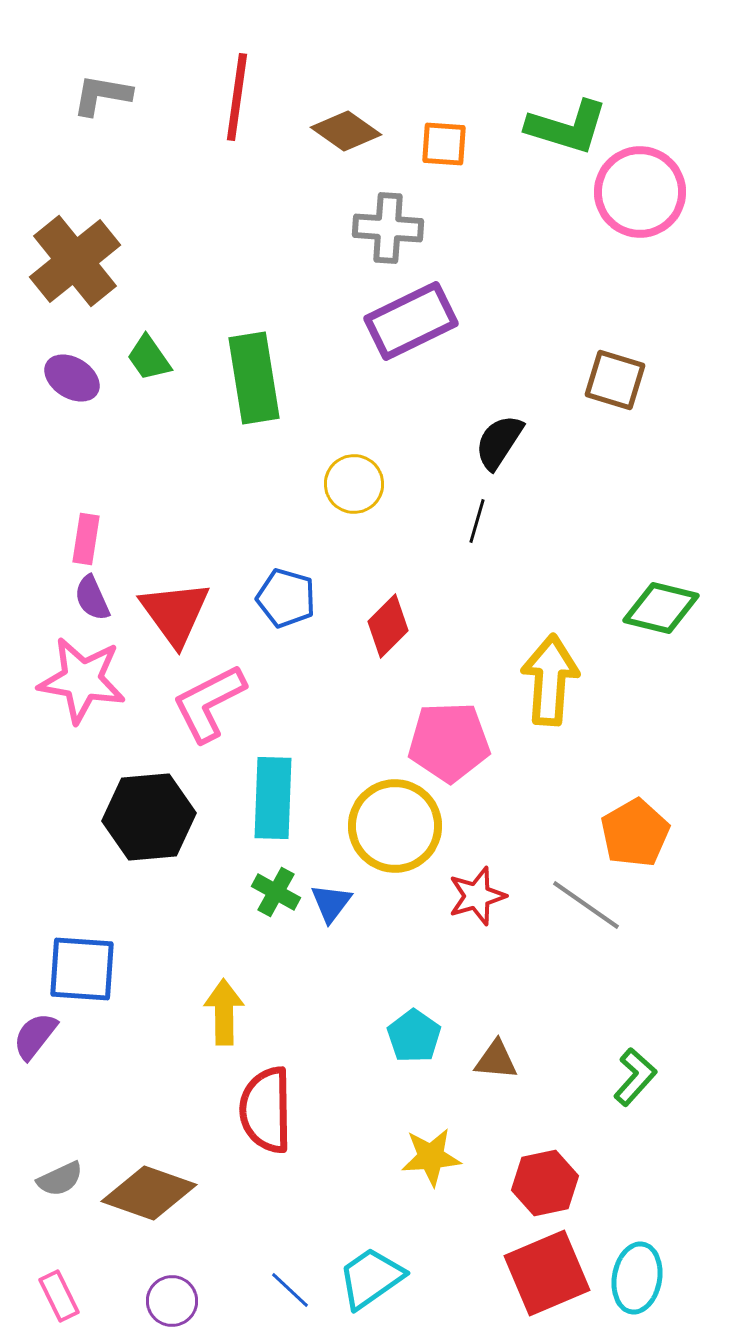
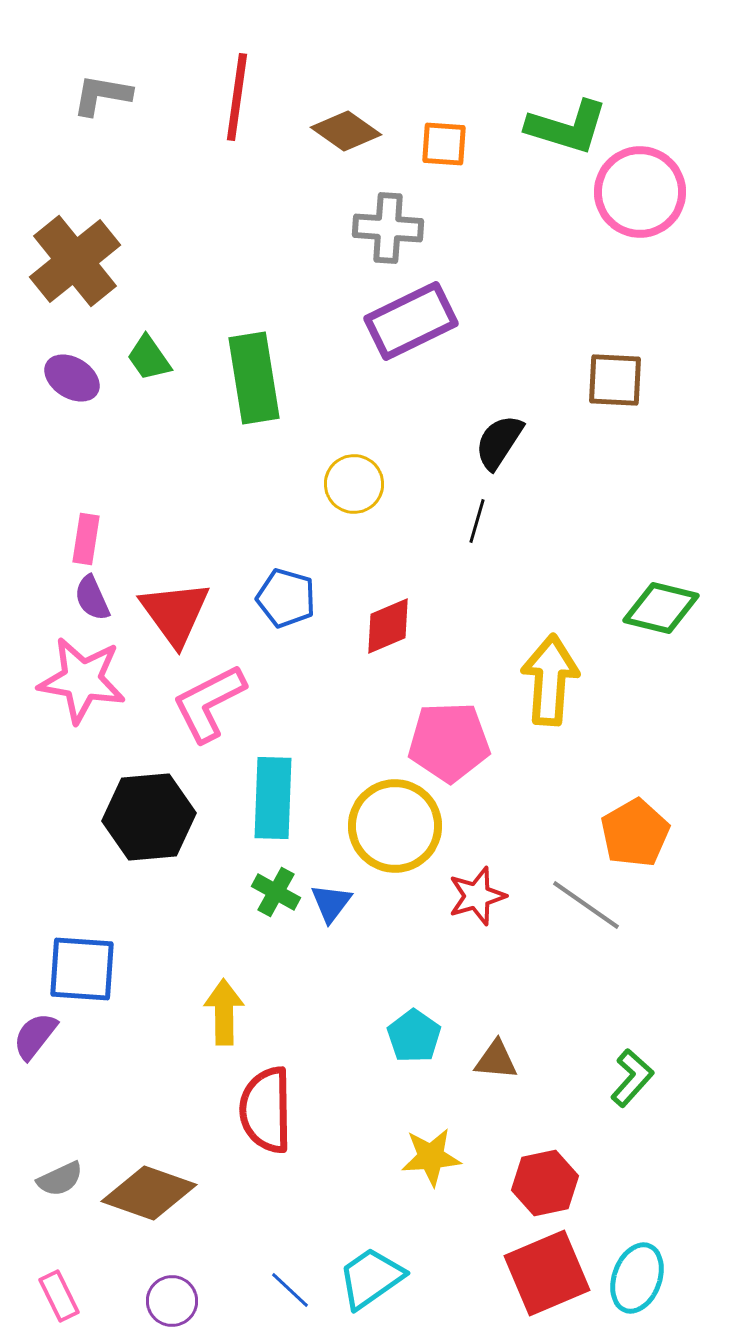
brown square at (615, 380): rotated 14 degrees counterclockwise
red diamond at (388, 626): rotated 22 degrees clockwise
green L-shape at (635, 1077): moved 3 px left, 1 px down
cyan ellipse at (637, 1278): rotated 10 degrees clockwise
